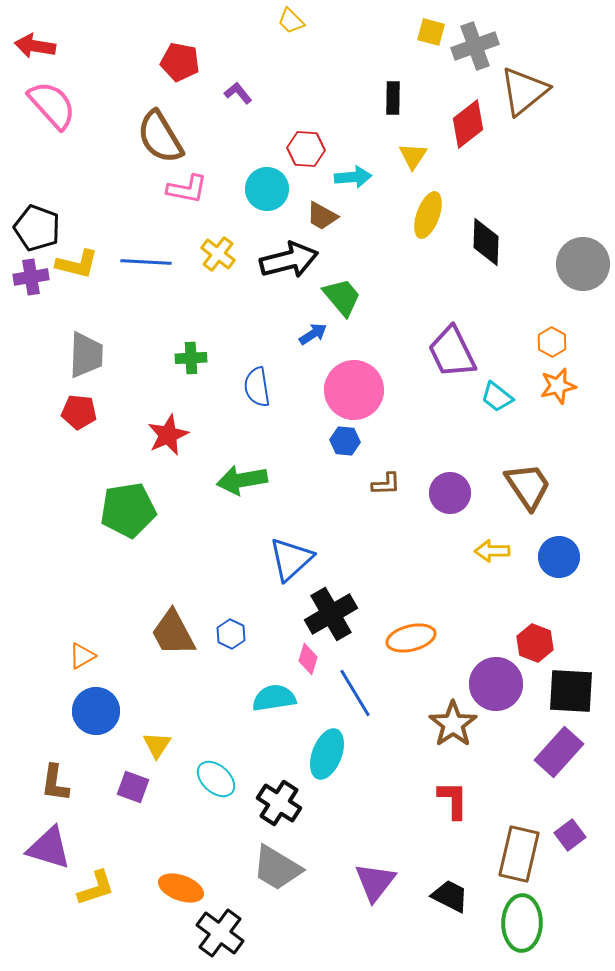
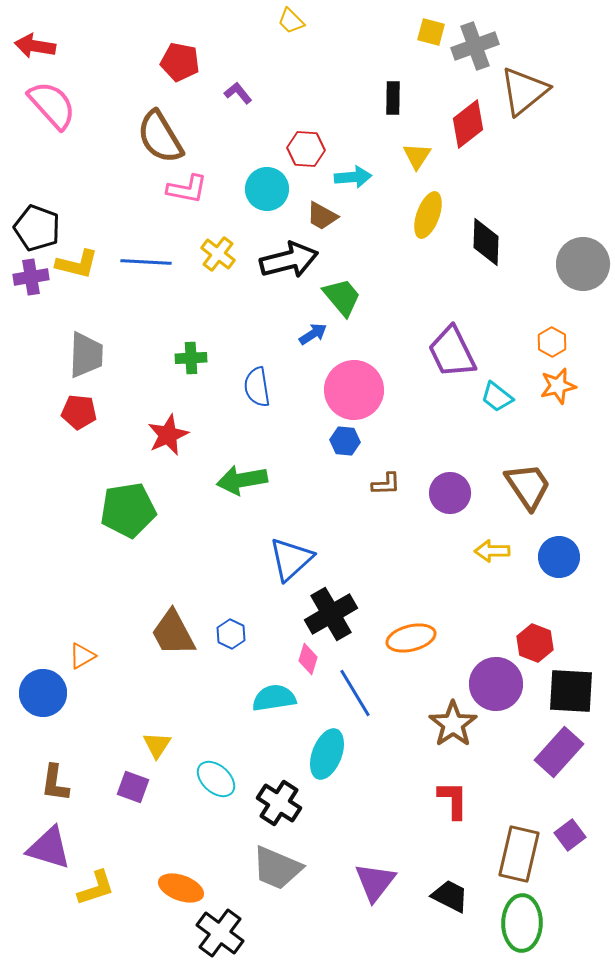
yellow triangle at (413, 156): moved 4 px right
blue circle at (96, 711): moved 53 px left, 18 px up
gray trapezoid at (277, 868): rotated 8 degrees counterclockwise
